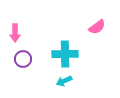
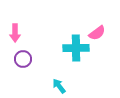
pink semicircle: moved 6 px down
cyan cross: moved 11 px right, 6 px up
cyan arrow: moved 5 px left, 5 px down; rotated 77 degrees clockwise
